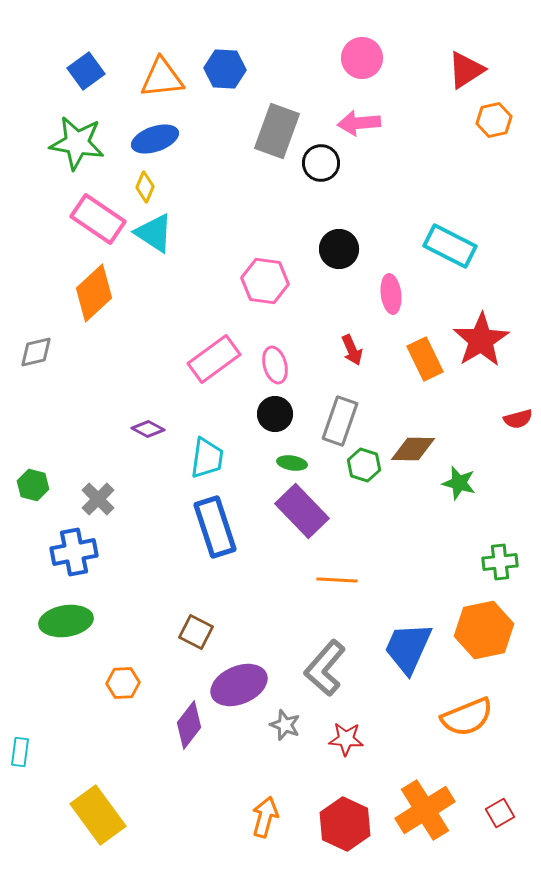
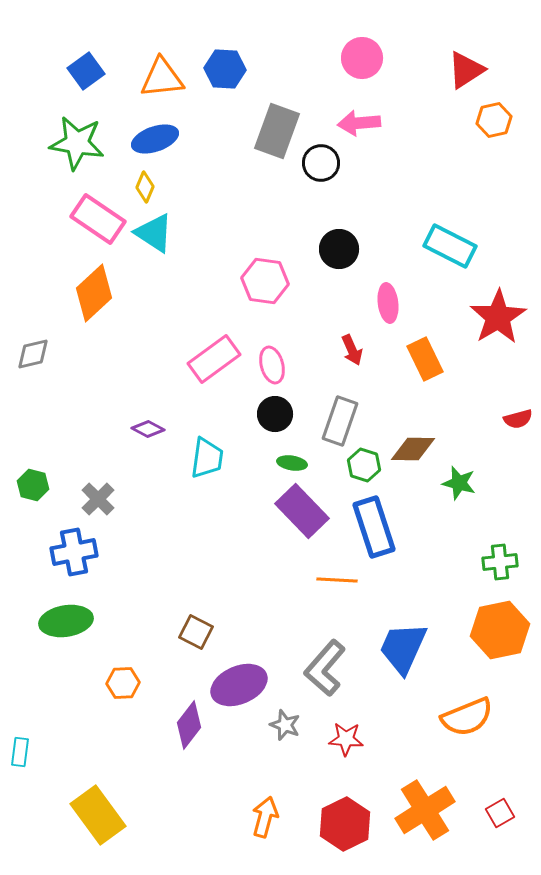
pink ellipse at (391, 294): moved 3 px left, 9 px down
red star at (481, 340): moved 17 px right, 23 px up
gray diamond at (36, 352): moved 3 px left, 2 px down
pink ellipse at (275, 365): moved 3 px left
blue rectangle at (215, 527): moved 159 px right
orange hexagon at (484, 630): moved 16 px right
blue trapezoid at (408, 648): moved 5 px left
red hexagon at (345, 824): rotated 9 degrees clockwise
